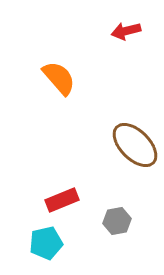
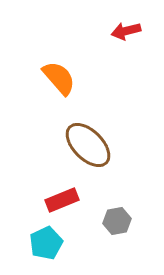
brown ellipse: moved 47 px left
cyan pentagon: rotated 12 degrees counterclockwise
